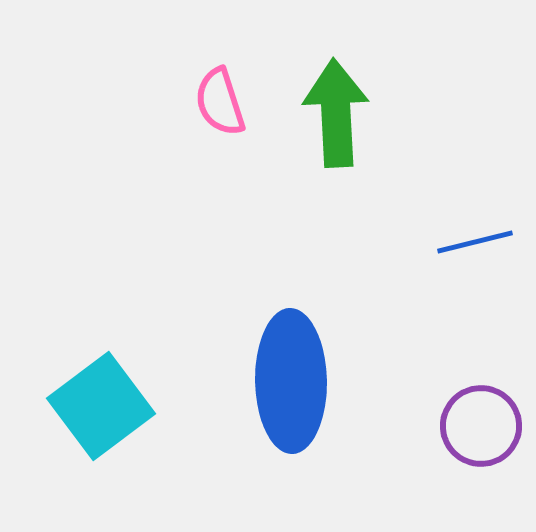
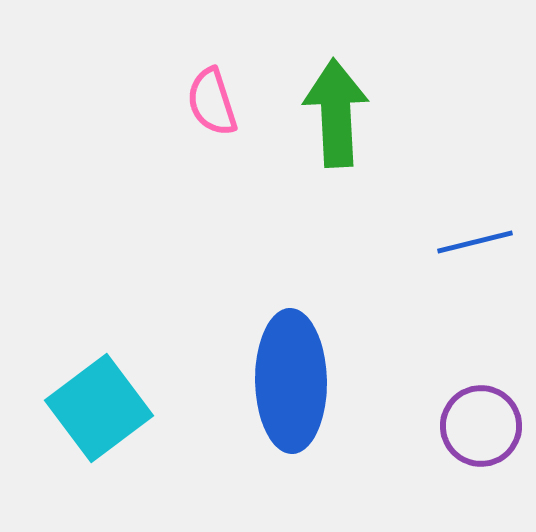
pink semicircle: moved 8 px left
cyan square: moved 2 px left, 2 px down
